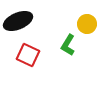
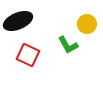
green L-shape: rotated 60 degrees counterclockwise
